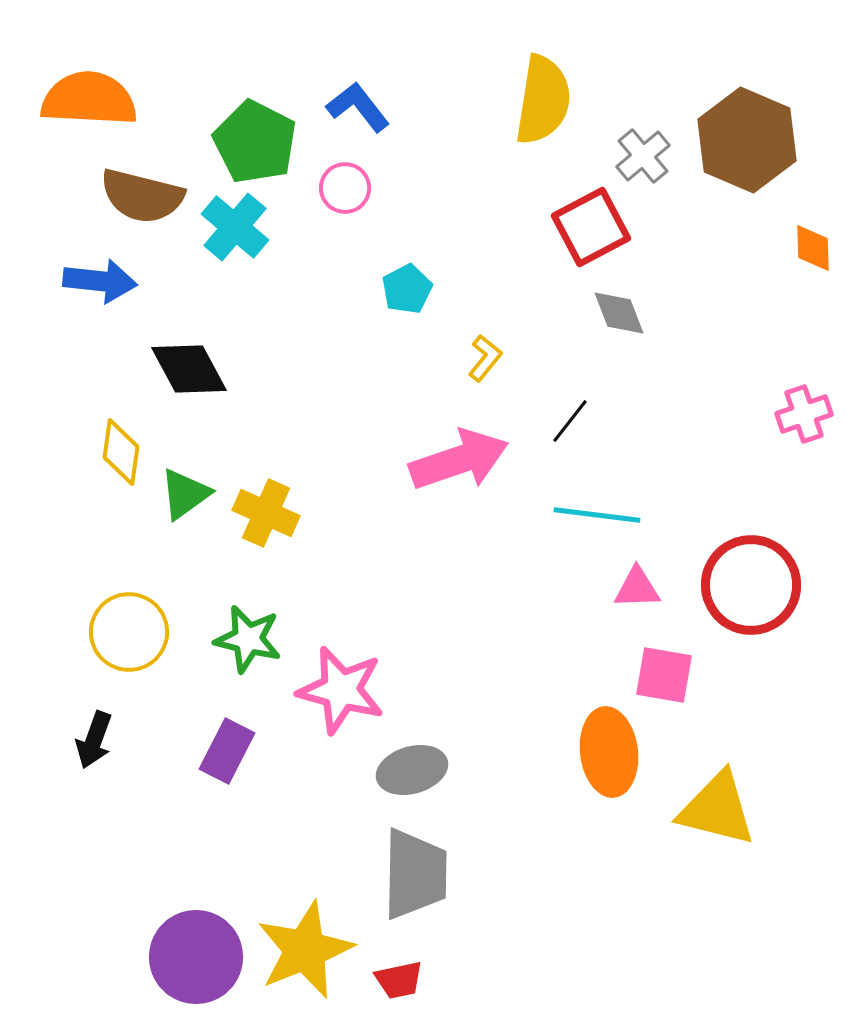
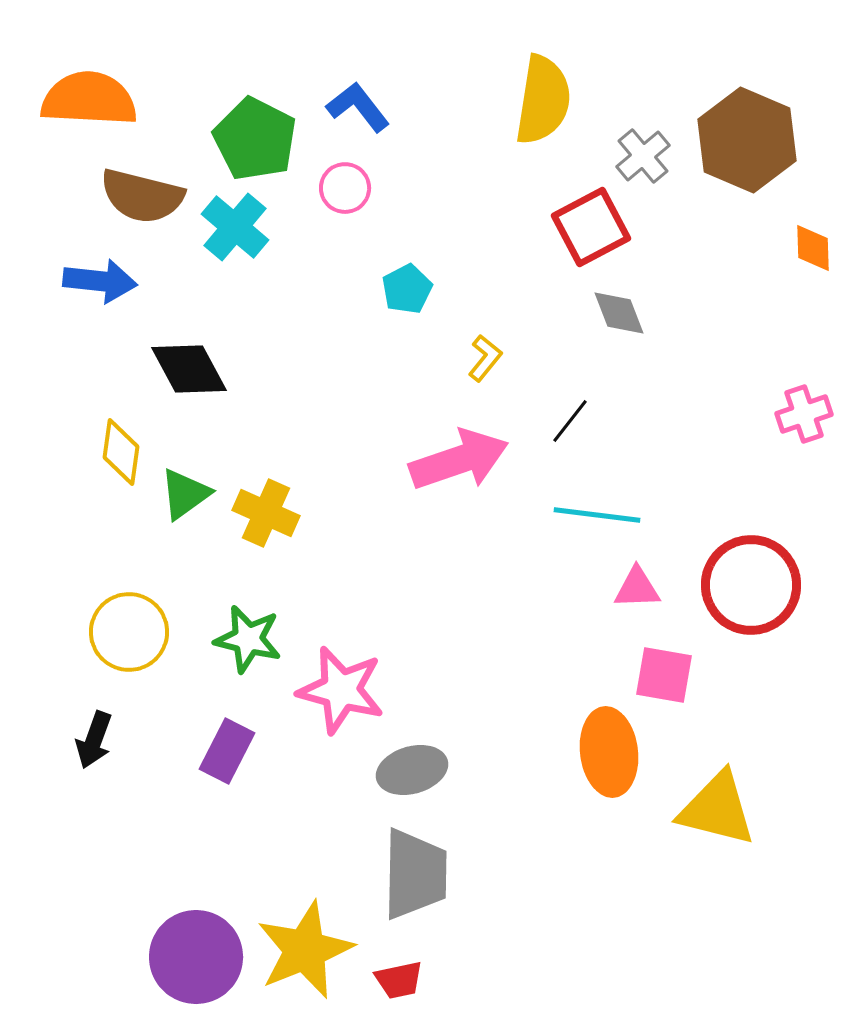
green pentagon: moved 3 px up
